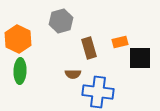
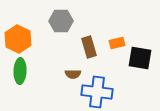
gray hexagon: rotated 15 degrees clockwise
orange rectangle: moved 3 px left, 1 px down
brown rectangle: moved 1 px up
black square: rotated 10 degrees clockwise
blue cross: moved 1 px left
